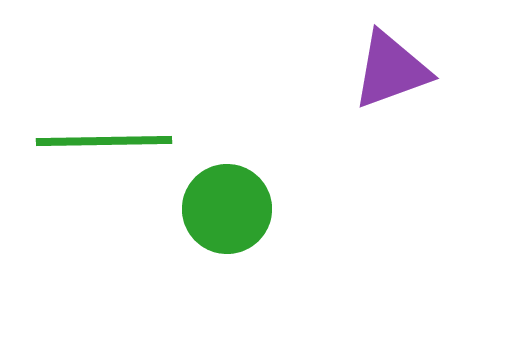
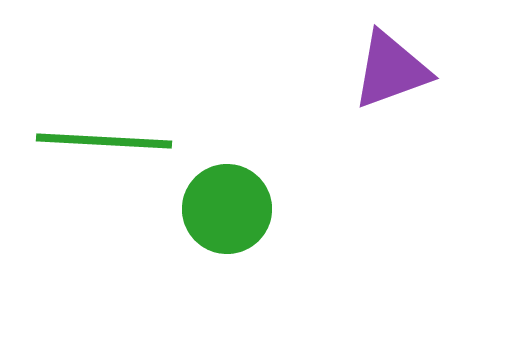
green line: rotated 4 degrees clockwise
